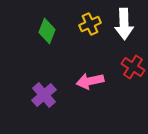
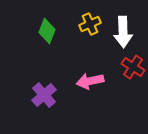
white arrow: moved 1 px left, 8 px down
